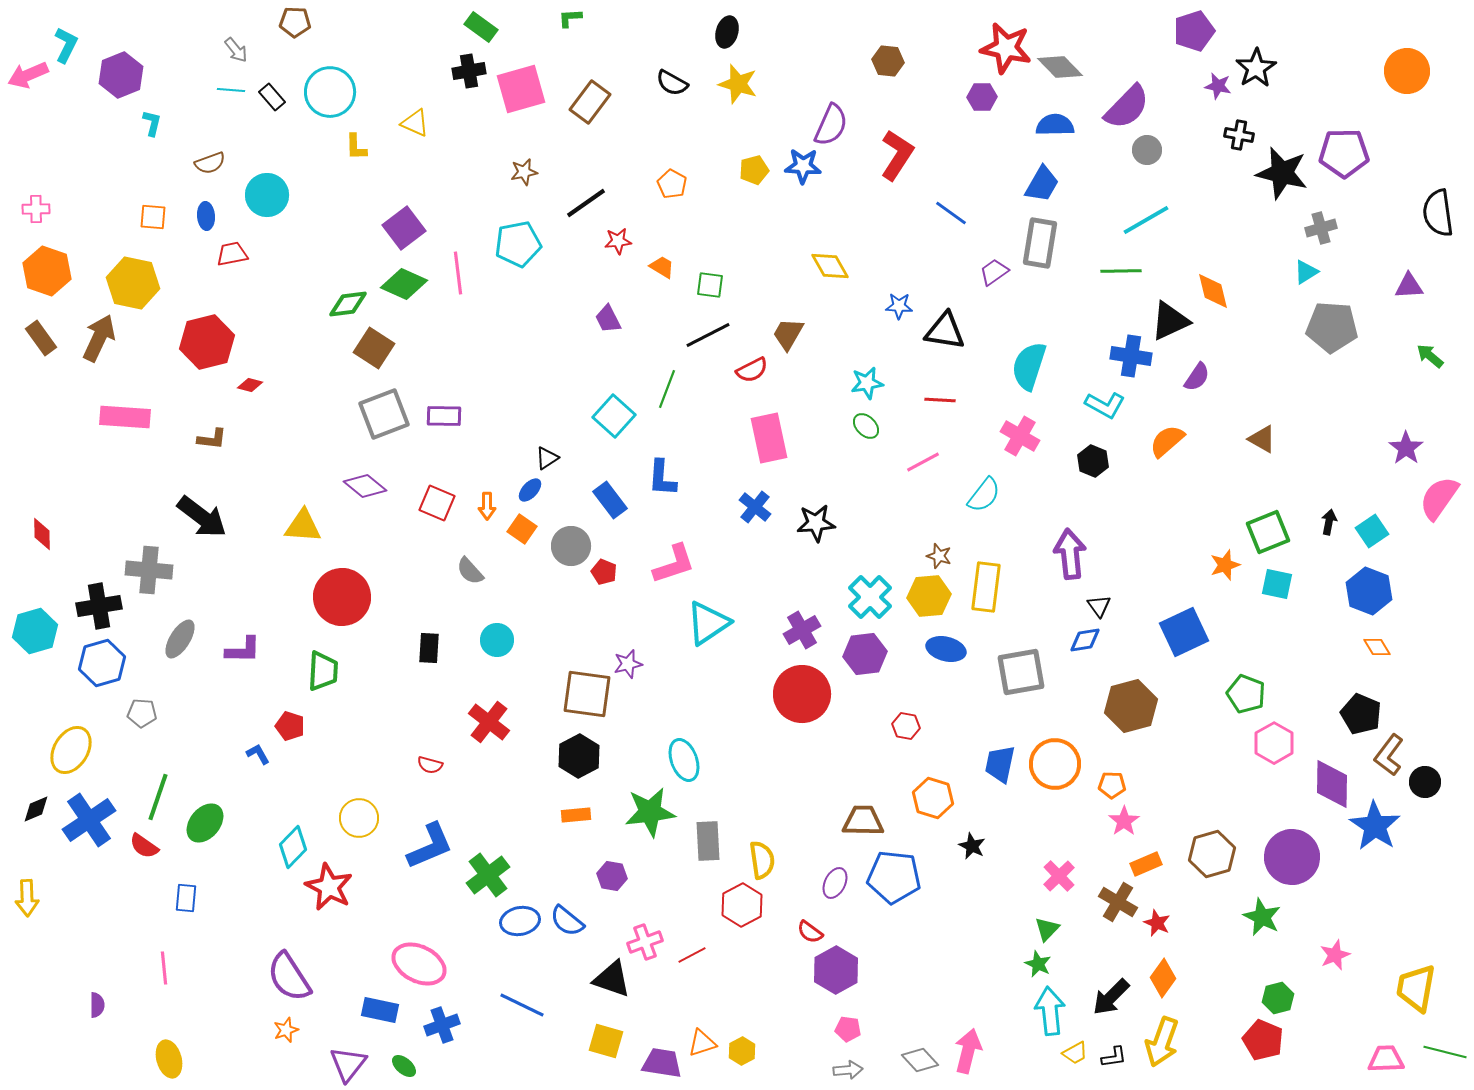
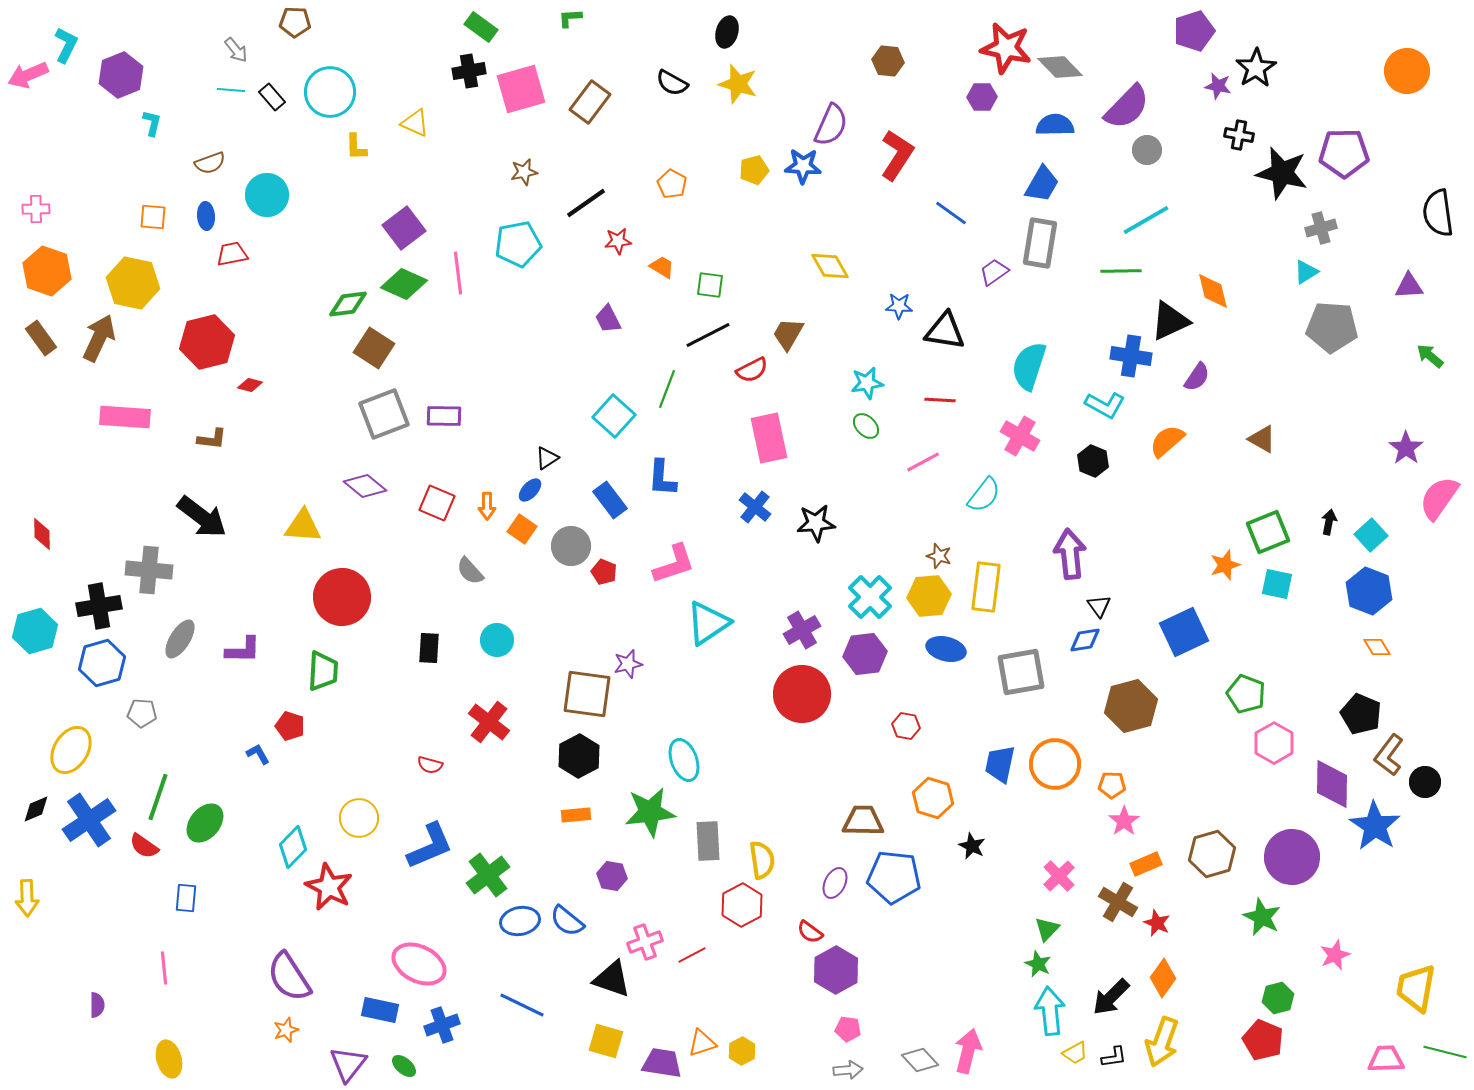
cyan square at (1372, 531): moved 1 px left, 4 px down; rotated 8 degrees counterclockwise
